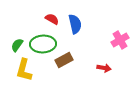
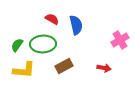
blue semicircle: moved 1 px right, 1 px down
brown rectangle: moved 6 px down
yellow L-shape: rotated 100 degrees counterclockwise
